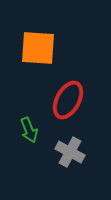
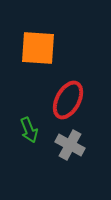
gray cross: moved 7 px up
